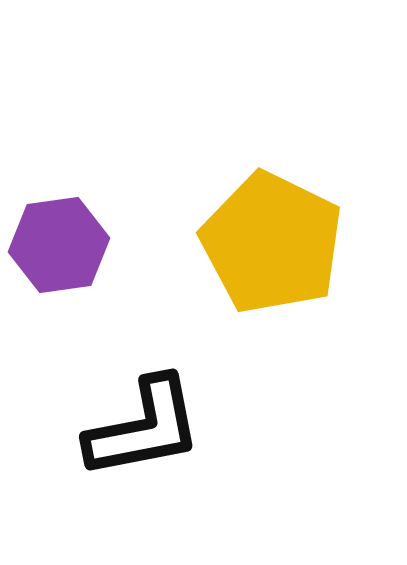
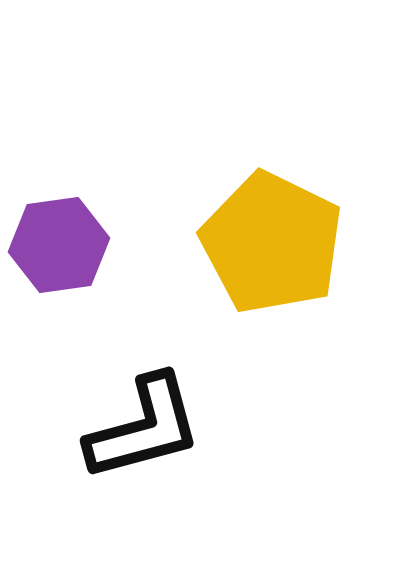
black L-shape: rotated 4 degrees counterclockwise
